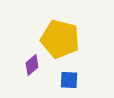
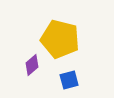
blue square: rotated 18 degrees counterclockwise
